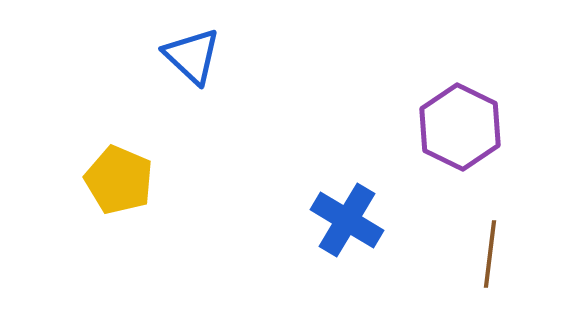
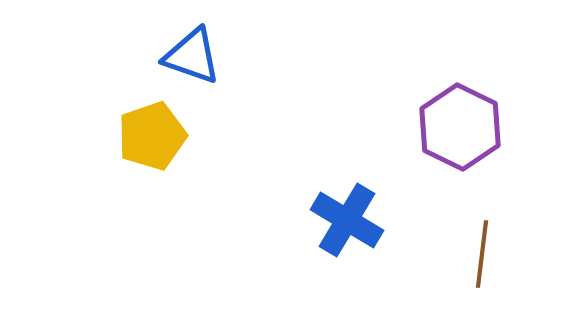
blue triangle: rotated 24 degrees counterclockwise
yellow pentagon: moved 33 px right, 44 px up; rotated 30 degrees clockwise
brown line: moved 8 px left
